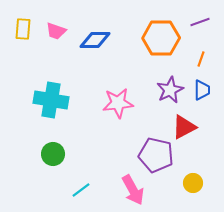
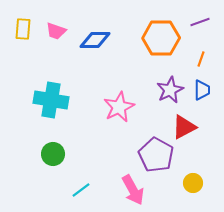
pink star: moved 1 px right, 4 px down; rotated 20 degrees counterclockwise
purple pentagon: rotated 16 degrees clockwise
